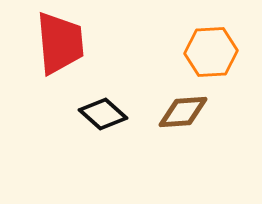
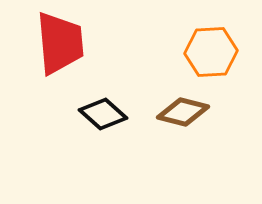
brown diamond: rotated 18 degrees clockwise
